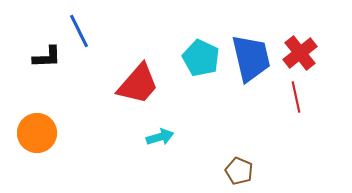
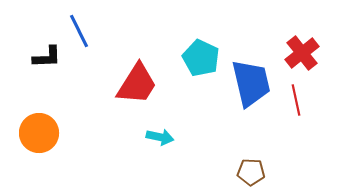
red cross: moved 2 px right
blue trapezoid: moved 25 px down
red trapezoid: moved 1 px left; rotated 9 degrees counterclockwise
red line: moved 3 px down
orange circle: moved 2 px right
cyan arrow: rotated 28 degrees clockwise
brown pentagon: moved 12 px right, 1 px down; rotated 20 degrees counterclockwise
